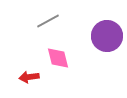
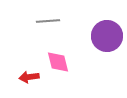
gray line: rotated 25 degrees clockwise
pink diamond: moved 4 px down
